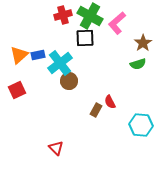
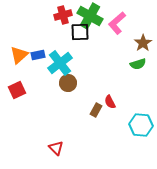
black square: moved 5 px left, 6 px up
brown circle: moved 1 px left, 2 px down
